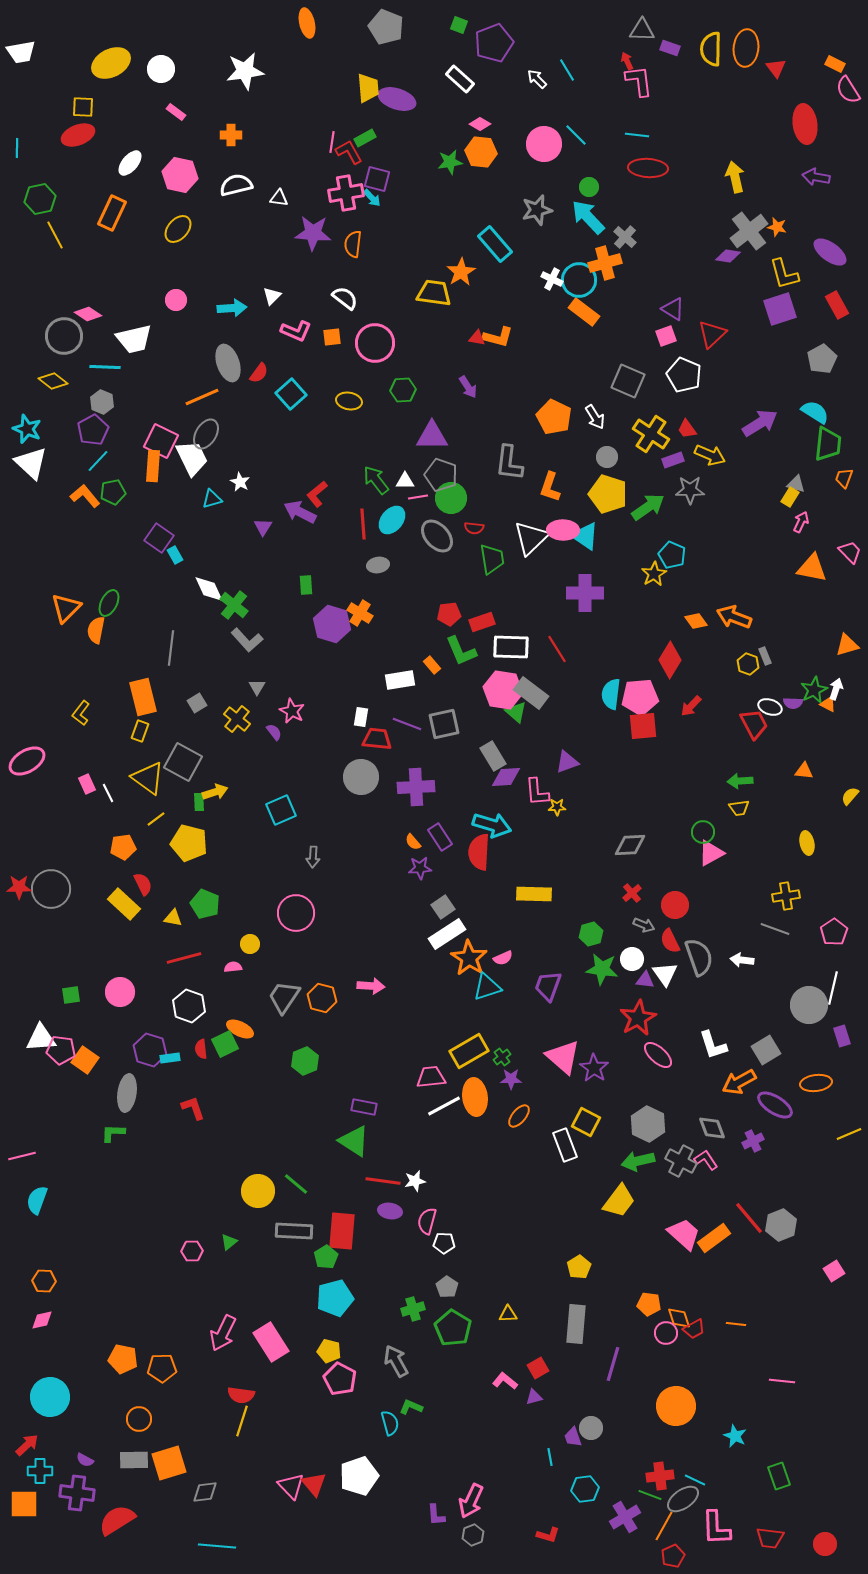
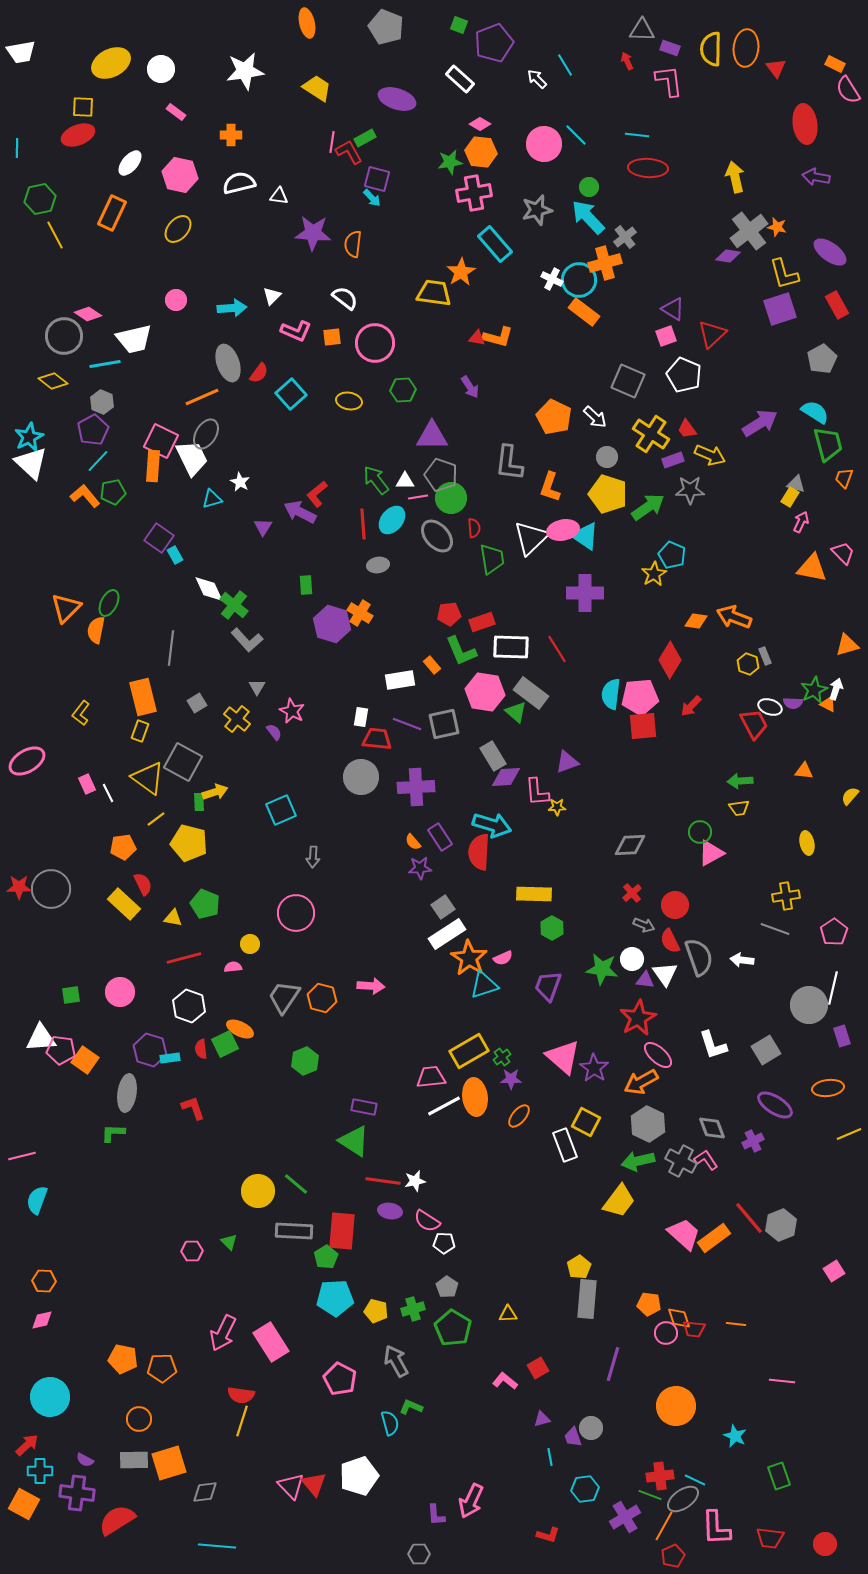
cyan line at (567, 70): moved 2 px left, 5 px up
pink L-shape at (639, 81): moved 30 px right
yellow trapezoid at (368, 88): moved 51 px left; rotated 52 degrees counterclockwise
white semicircle at (236, 185): moved 3 px right, 2 px up
pink cross at (346, 193): moved 128 px right
white triangle at (279, 198): moved 2 px up
gray cross at (625, 237): rotated 10 degrees clockwise
cyan line at (105, 367): moved 3 px up; rotated 12 degrees counterclockwise
purple arrow at (468, 387): moved 2 px right
white arrow at (595, 417): rotated 15 degrees counterclockwise
cyan star at (27, 429): moved 2 px right, 8 px down; rotated 24 degrees clockwise
green trapezoid at (828, 444): rotated 21 degrees counterclockwise
red semicircle at (474, 528): rotated 102 degrees counterclockwise
pink ellipse at (563, 530): rotated 12 degrees counterclockwise
pink trapezoid at (850, 552): moved 7 px left, 1 px down
orange diamond at (696, 621): rotated 45 degrees counterclockwise
pink hexagon at (503, 690): moved 18 px left, 2 px down
green circle at (703, 832): moved 3 px left
green hexagon at (591, 934): moved 39 px left, 6 px up; rotated 15 degrees counterclockwise
cyan triangle at (487, 987): moved 3 px left, 2 px up
orange arrow at (739, 1082): moved 98 px left
orange ellipse at (816, 1083): moved 12 px right, 5 px down
pink semicircle at (427, 1221): rotated 72 degrees counterclockwise
green triangle at (229, 1242): rotated 36 degrees counterclockwise
cyan pentagon at (335, 1298): rotated 12 degrees clockwise
gray rectangle at (576, 1324): moved 11 px right, 25 px up
red trapezoid at (694, 1329): rotated 35 degrees clockwise
yellow pentagon at (329, 1351): moved 47 px right, 40 px up
purple triangle at (534, 1397): moved 8 px right, 22 px down
orange square at (24, 1504): rotated 28 degrees clockwise
gray hexagon at (473, 1535): moved 54 px left, 19 px down; rotated 20 degrees clockwise
